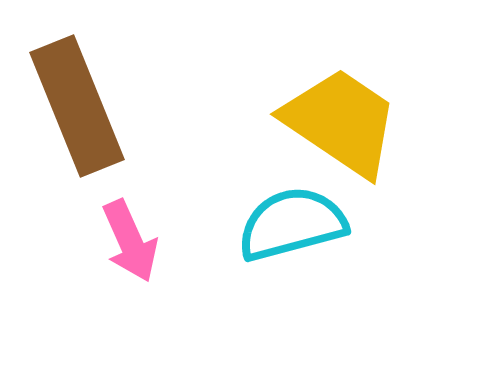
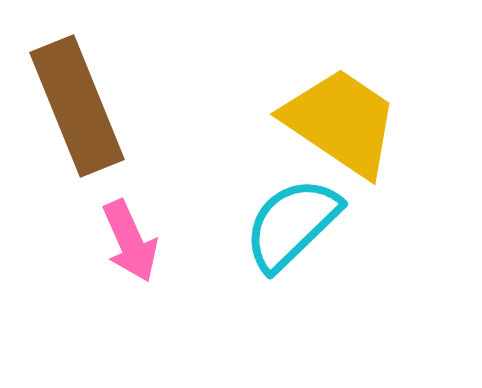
cyan semicircle: rotated 29 degrees counterclockwise
